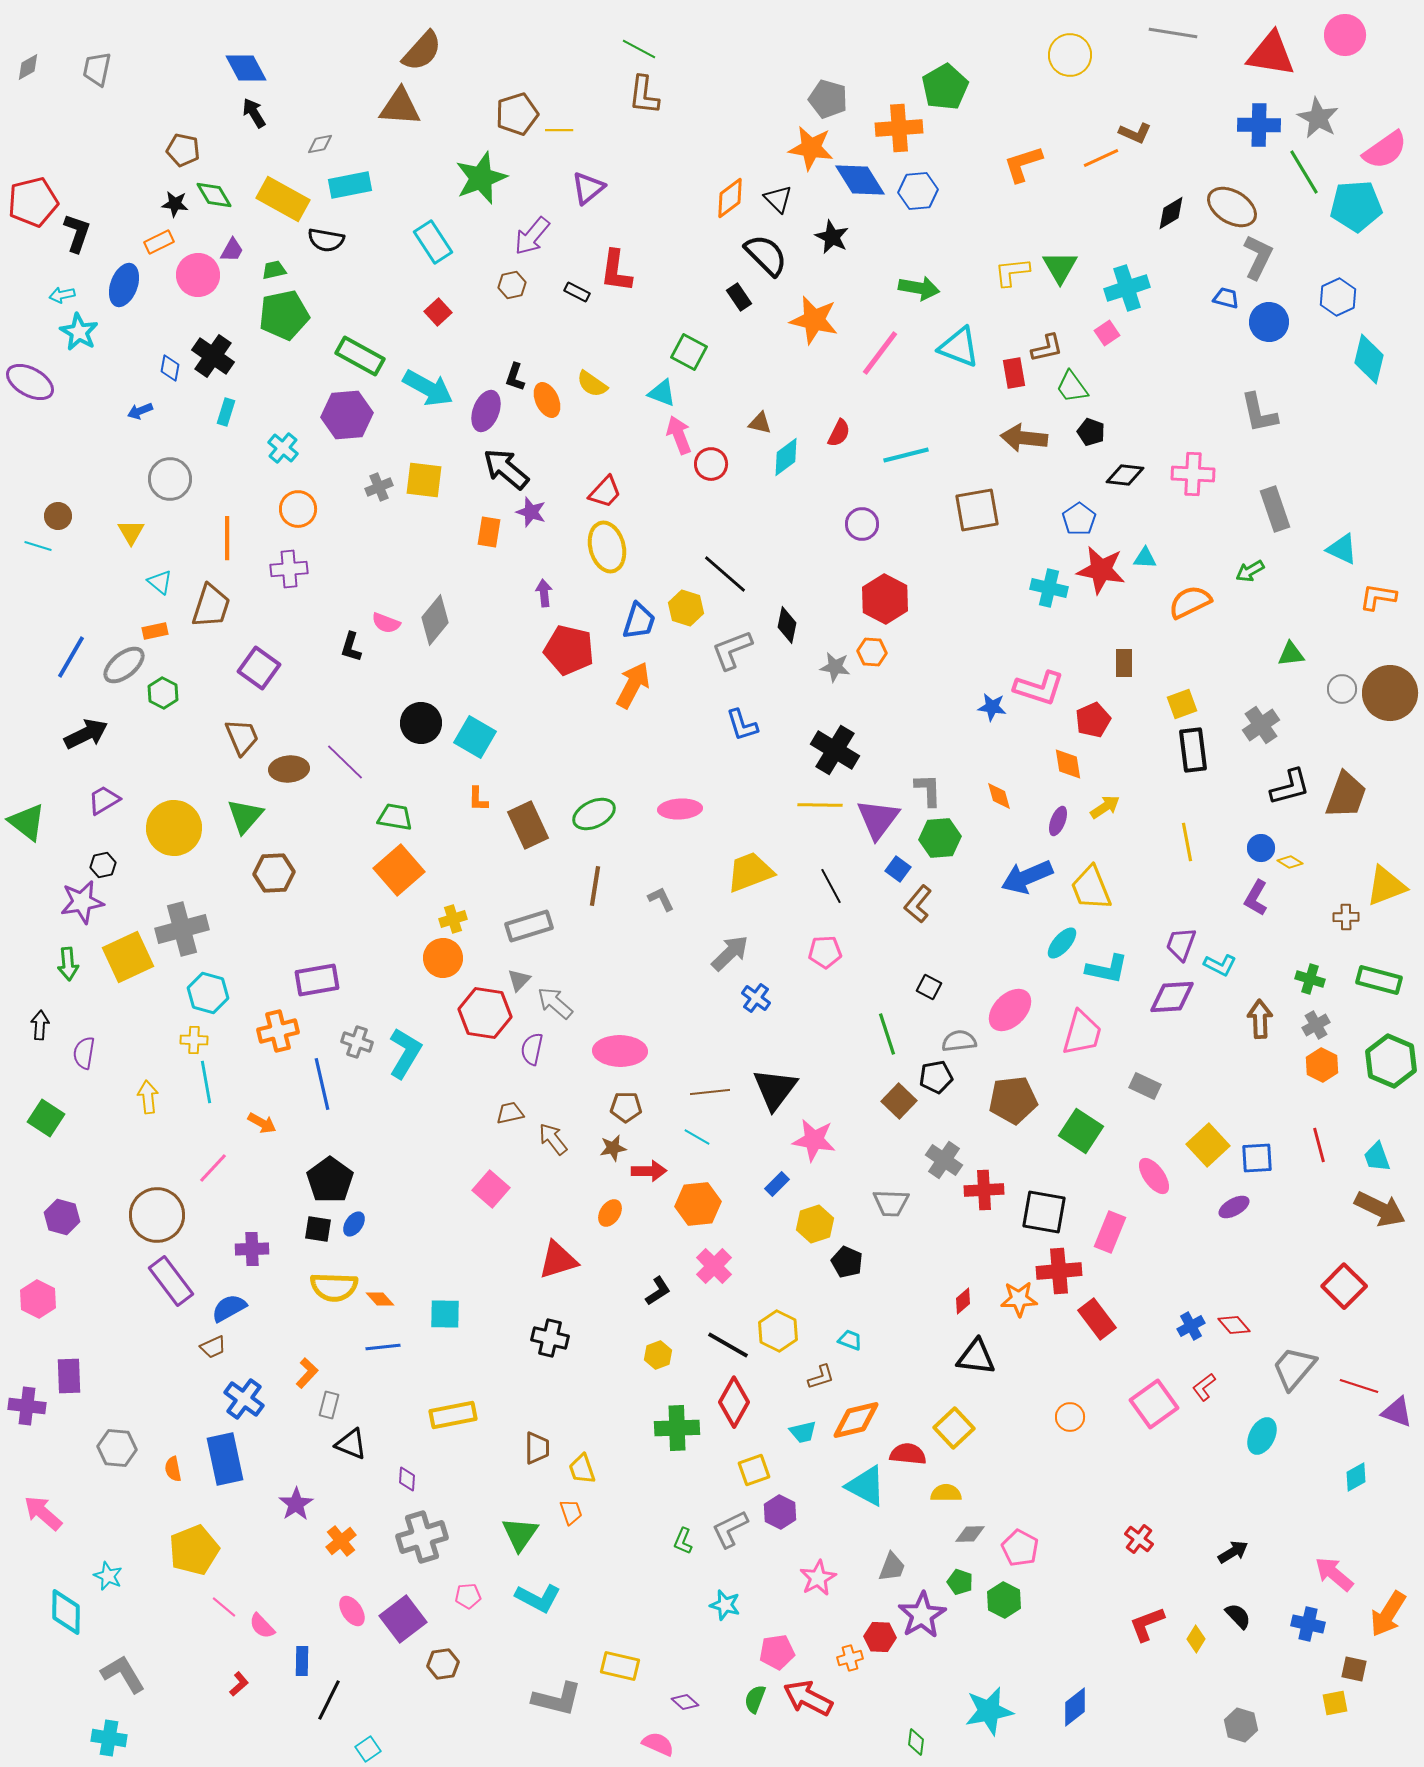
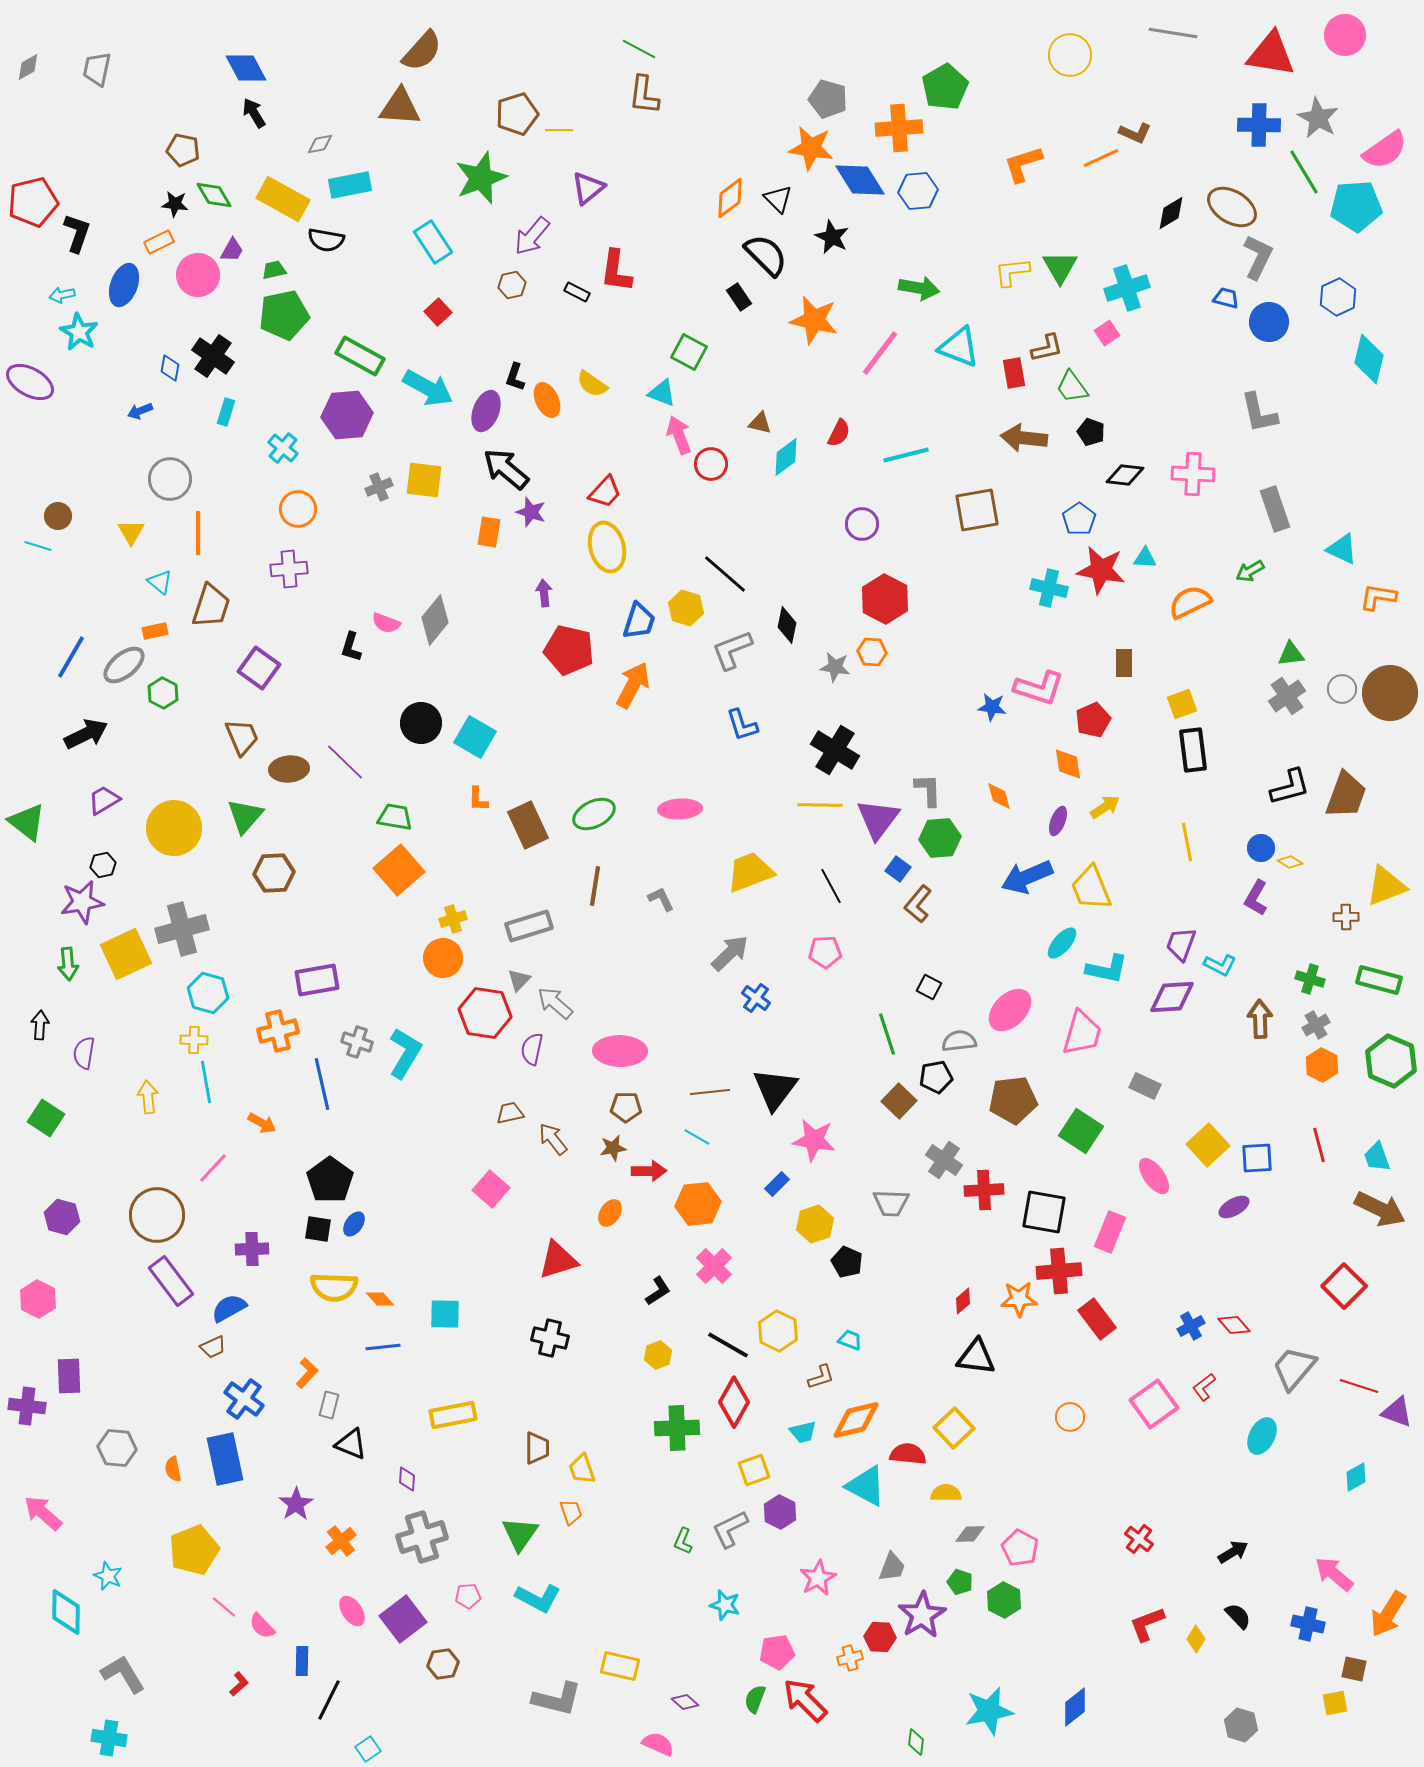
orange line at (227, 538): moved 29 px left, 5 px up
gray cross at (1261, 725): moved 26 px right, 29 px up
yellow square at (128, 957): moved 2 px left, 3 px up
red arrow at (808, 1698): moved 3 px left, 2 px down; rotated 18 degrees clockwise
